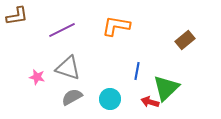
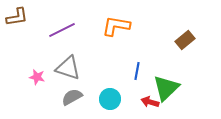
brown L-shape: moved 1 px down
